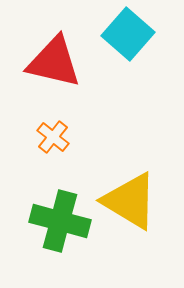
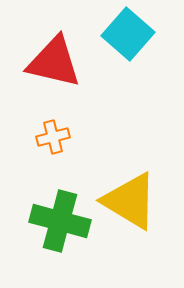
orange cross: rotated 36 degrees clockwise
